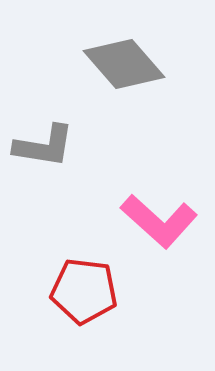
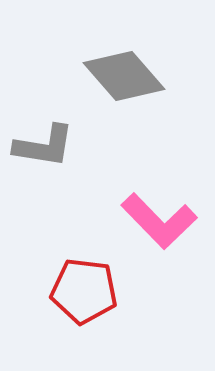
gray diamond: moved 12 px down
pink L-shape: rotated 4 degrees clockwise
